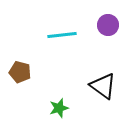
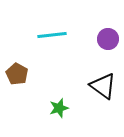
purple circle: moved 14 px down
cyan line: moved 10 px left
brown pentagon: moved 3 px left, 2 px down; rotated 15 degrees clockwise
